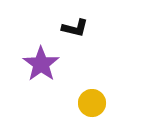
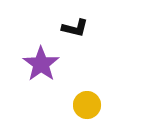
yellow circle: moved 5 px left, 2 px down
